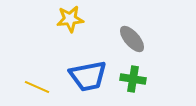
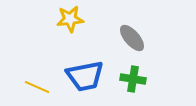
gray ellipse: moved 1 px up
blue trapezoid: moved 3 px left
